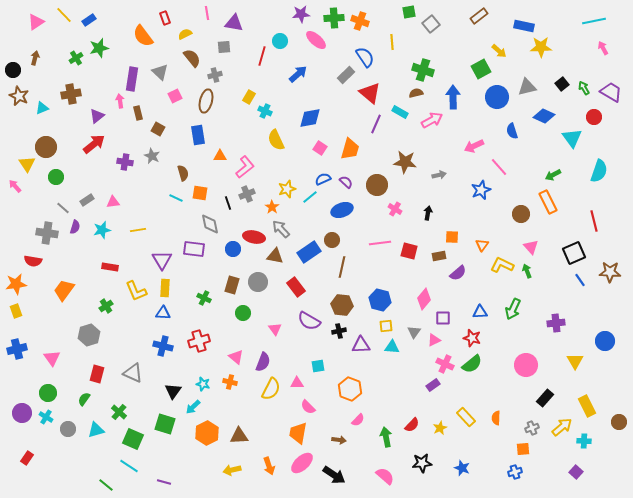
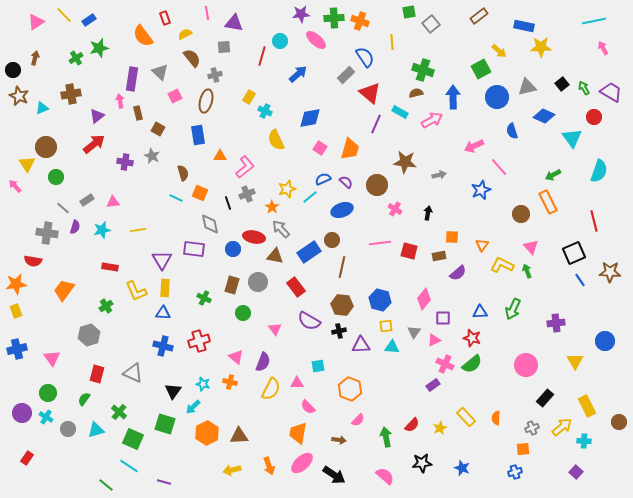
orange square at (200, 193): rotated 14 degrees clockwise
